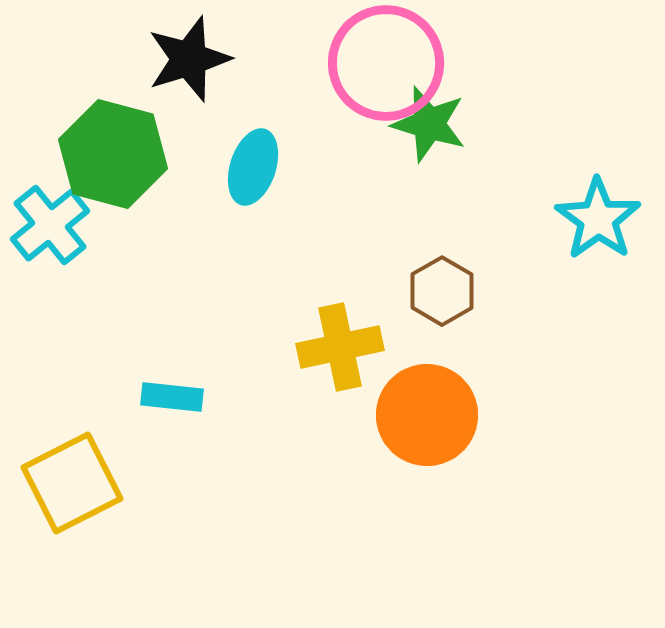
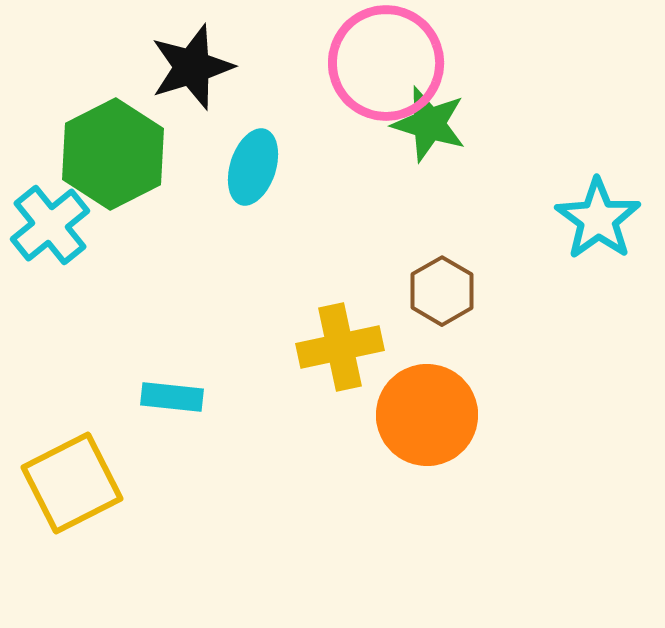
black star: moved 3 px right, 8 px down
green hexagon: rotated 18 degrees clockwise
